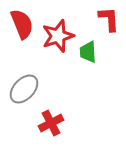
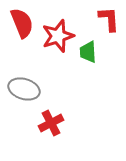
red semicircle: moved 1 px up
gray ellipse: rotated 64 degrees clockwise
